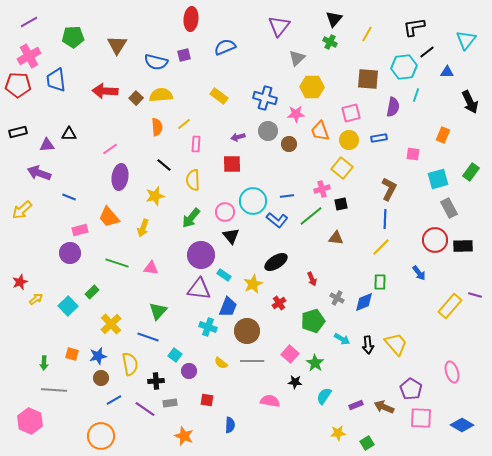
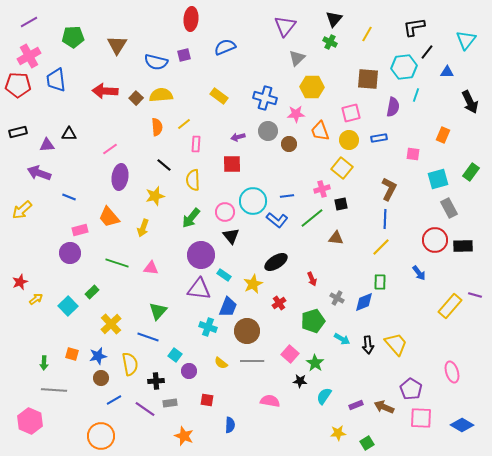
purple triangle at (279, 26): moved 6 px right
black line at (427, 52): rotated 14 degrees counterclockwise
green line at (311, 216): moved 1 px right, 2 px down
black star at (295, 382): moved 5 px right, 1 px up
